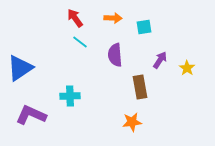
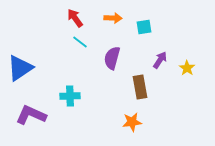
purple semicircle: moved 3 px left, 3 px down; rotated 20 degrees clockwise
